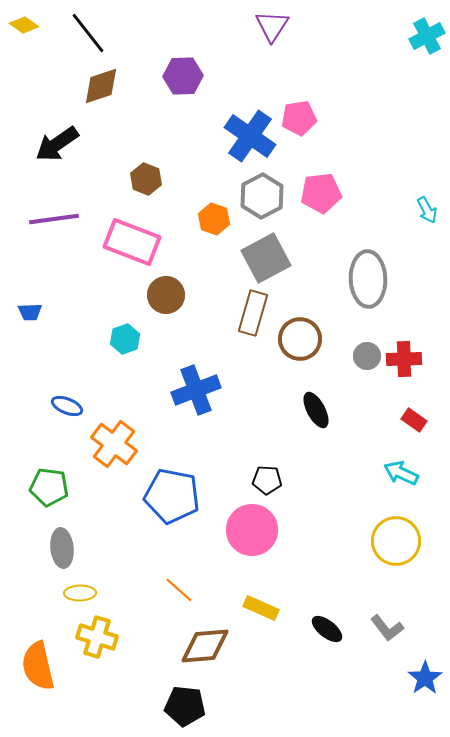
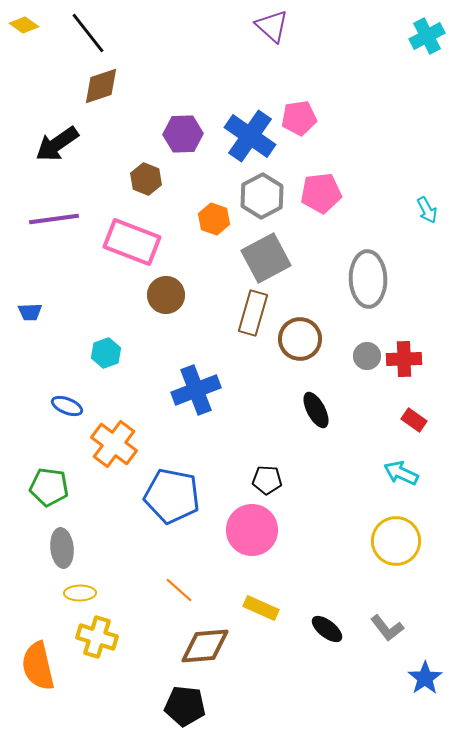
purple triangle at (272, 26): rotated 21 degrees counterclockwise
purple hexagon at (183, 76): moved 58 px down
cyan hexagon at (125, 339): moved 19 px left, 14 px down
